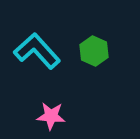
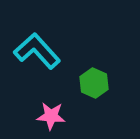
green hexagon: moved 32 px down
